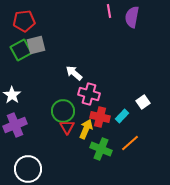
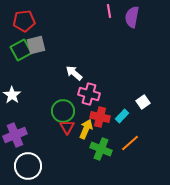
purple cross: moved 10 px down
white circle: moved 3 px up
